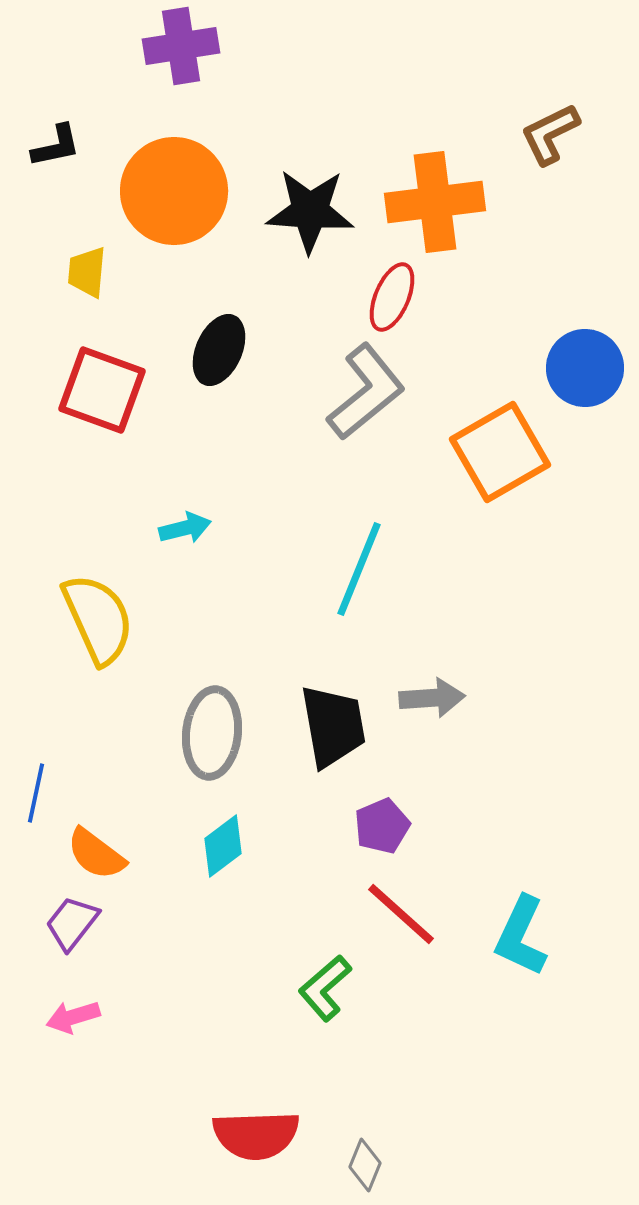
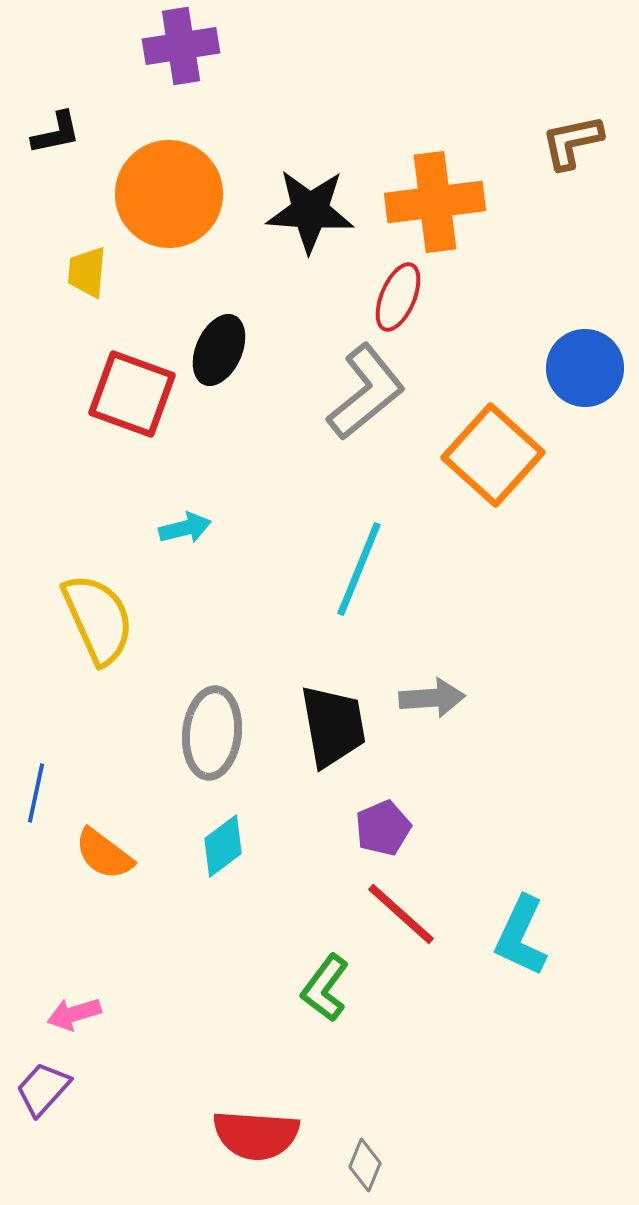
brown L-shape: moved 22 px right, 8 px down; rotated 14 degrees clockwise
black L-shape: moved 13 px up
orange circle: moved 5 px left, 3 px down
red ellipse: moved 6 px right
red square: moved 30 px right, 4 px down
orange square: moved 7 px left, 3 px down; rotated 18 degrees counterclockwise
purple pentagon: moved 1 px right, 2 px down
orange semicircle: moved 8 px right
purple trapezoid: moved 29 px left, 166 px down; rotated 4 degrees clockwise
green L-shape: rotated 12 degrees counterclockwise
pink arrow: moved 1 px right, 3 px up
red semicircle: rotated 6 degrees clockwise
